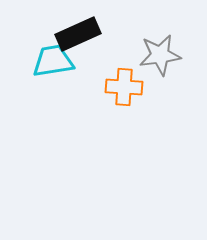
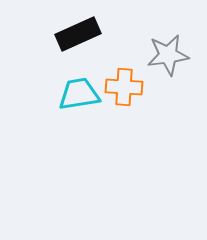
gray star: moved 8 px right
cyan trapezoid: moved 26 px right, 33 px down
